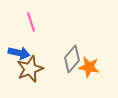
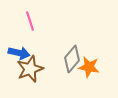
pink line: moved 1 px left, 1 px up
